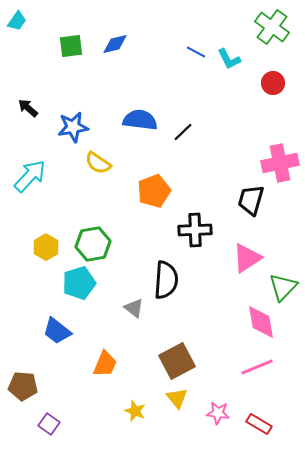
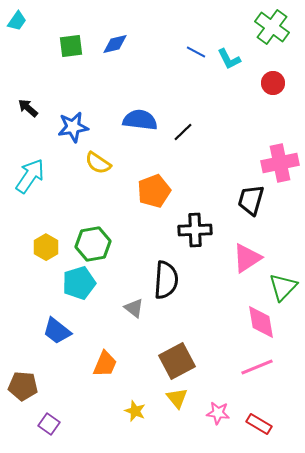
cyan arrow: rotated 9 degrees counterclockwise
